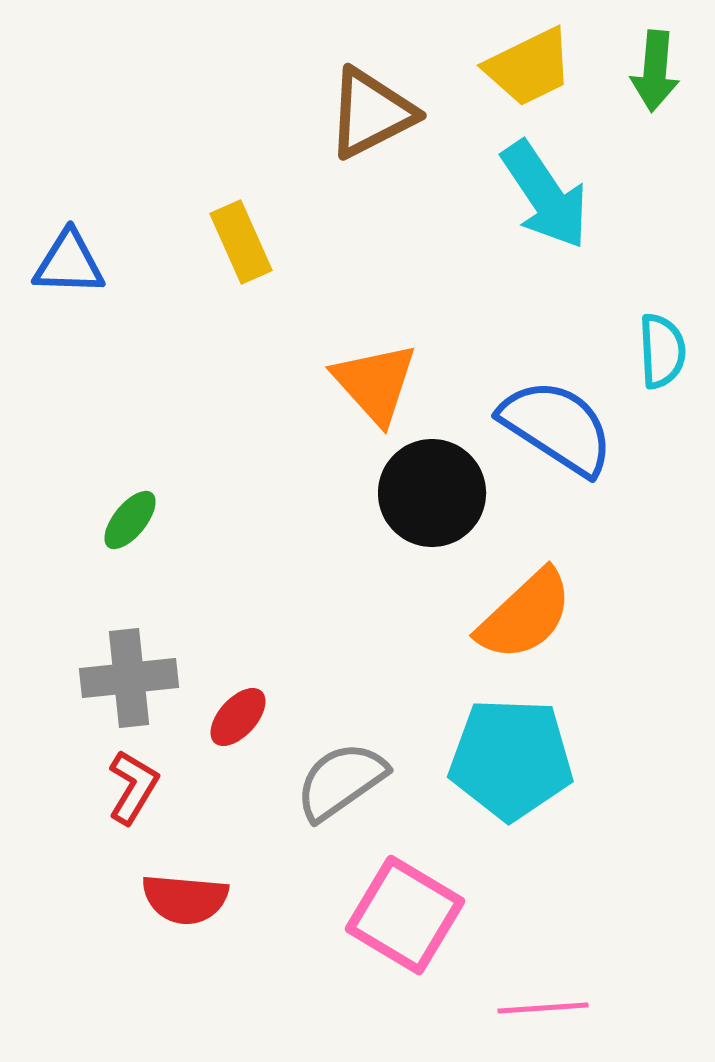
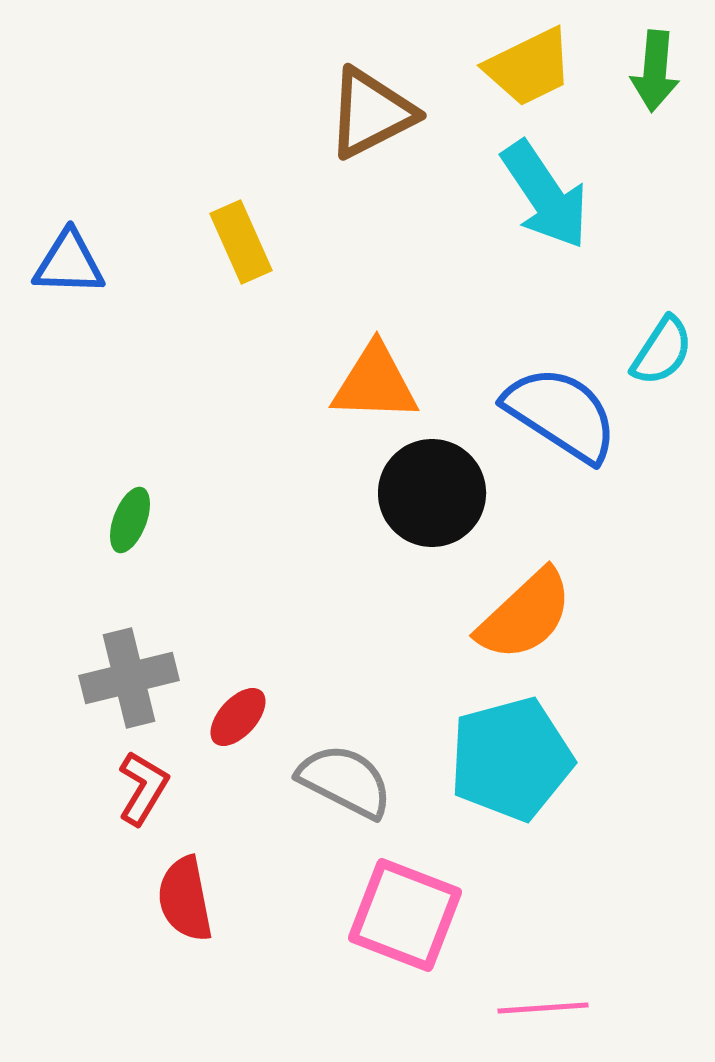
cyan semicircle: rotated 36 degrees clockwise
orange triangle: rotated 46 degrees counterclockwise
blue semicircle: moved 4 px right, 13 px up
green ellipse: rotated 18 degrees counterclockwise
gray cross: rotated 8 degrees counterclockwise
cyan pentagon: rotated 17 degrees counterclockwise
gray semicircle: moved 4 px right; rotated 62 degrees clockwise
red L-shape: moved 10 px right, 1 px down
red semicircle: rotated 74 degrees clockwise
pink square: rotated 10 degrees counterclockwise
